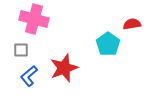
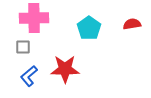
pink cross: moved 1 px up; rotated 16 degrees counterclockwise
cyan pentagon: moved 19 px left, 16 px up
gray square: moved 2 px right, 3 px up
red star: moved 1 px right, 1 px down; rotated 20 degrees clockwise
